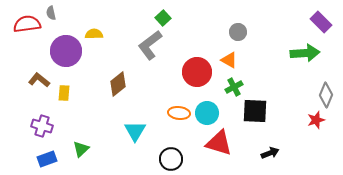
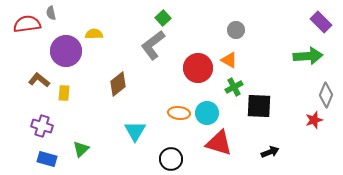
gray circle: moved 2 px left, 2 px up
gray L-shape: moved 3 px right
green arrow: moved 3 px right, 3 px down
red circle: moved 1 px right, 4 px up
black square: moved 4 px right, 5 px up
red star: moved 2 px left
black arrow: moved 1 px up
blue rectangle: rotated 36 degrees clockwise
